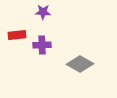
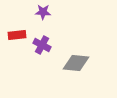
purple cross: rotated 30 degrees clockwise
gray diamond: moved 4 px left, 1 px up; rotated 24 degrees counterclockwise
